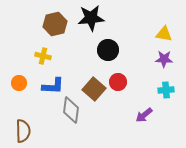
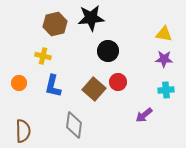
black circle: moved 1 px down
blue L-shape: rotated 100 degrees clockwise
gray diamond: moved 3 px right, 15 px down
